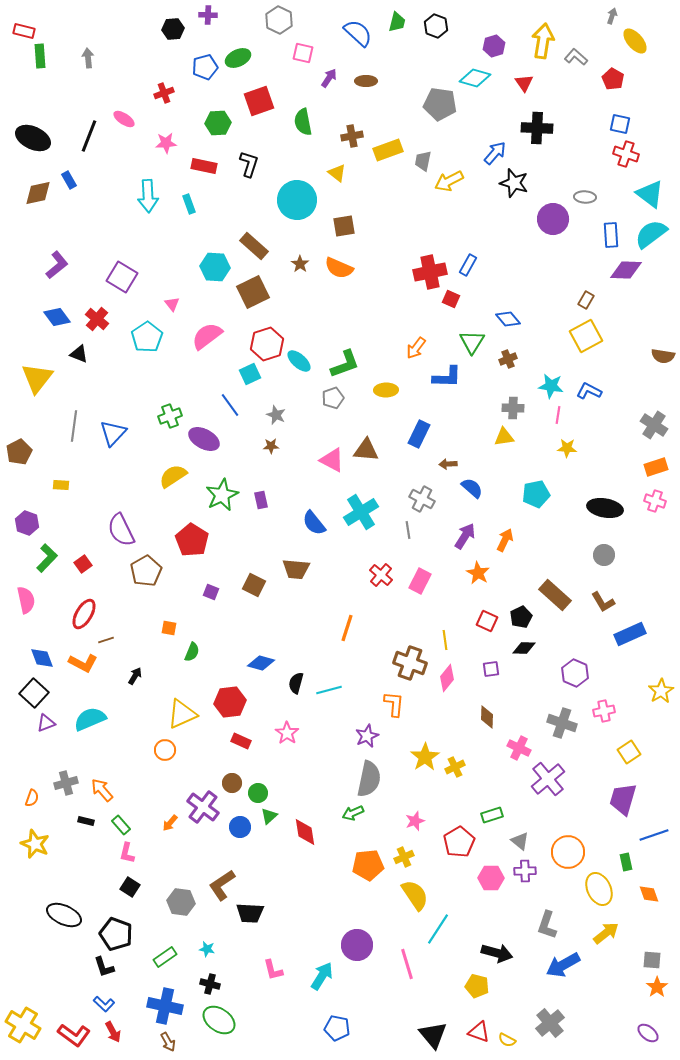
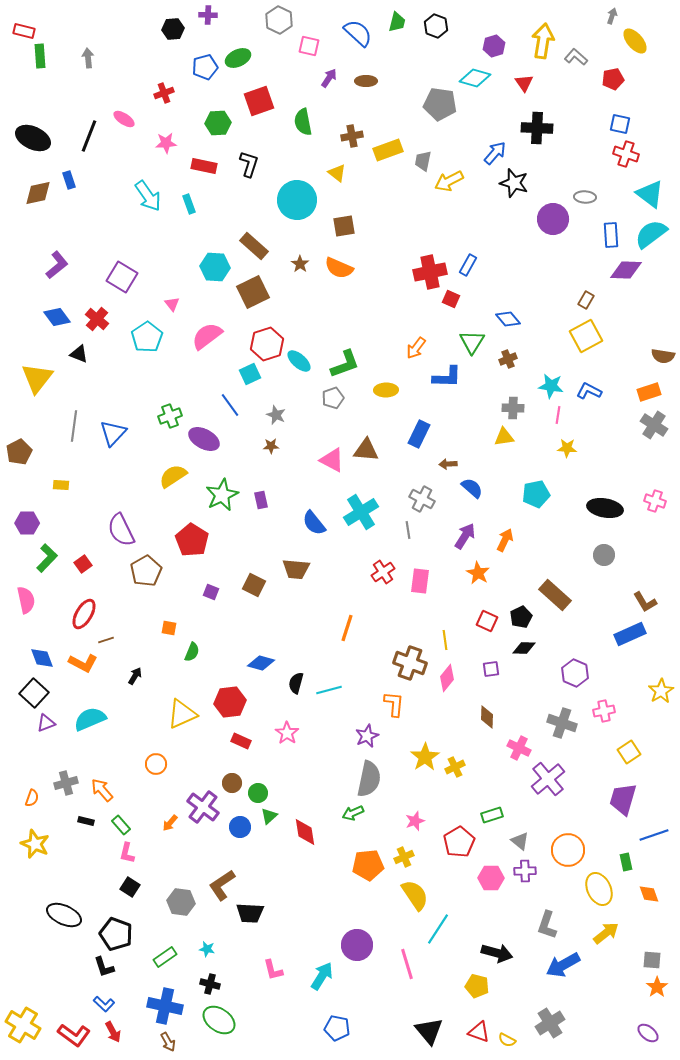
pink square at (303, 53): moved 6 px right, 7 px up
red pentagon at (613, 79): rotated 30 degrees clockwise
blue rectangle at (69, 180): rotated 12 degrees clockwise
cyan arrow at (148, 196): rotated 32 degrees counterclockwise
orange rectangle at (656, 467): moved 7 px left, 75 px up
purple hexagon at (27, 523): rotated 20 degrees counterclockwise
red cross at (381, 575): moved 2 px right, 3 px up; rotated 15 degrees clockwise
pink rectangle at (420, 581): rotated 20 degrees counterclockwise
brown L-shape at (603, 602): moved 42 px right
orange circle at (165, 750): moved 9 px left, 14 px down
orange circle at (568, 852): moved 2 px up
gray cross at (550, 1023): rotated 8 degrees clockwise
black triangle at (433, 1035): moved 4 px left, 4 px up
